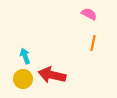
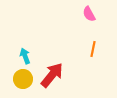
pink semicircle: rotated 147 degrees counterclockwise
orange line: moved 6 px down
red arrow: rotated 116 degrees clockwise
